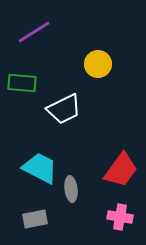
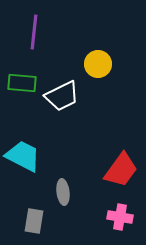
purple line: rotated 52 degrees counterclockwise
white trapezoid: moved 2 px left, 13 px up
cyan trapezoid: moved 17 px left, 12 px up
gray ellipse: moved 8 px left, 3 px down
gray rectangle: moved 1 px left, 2 px down; rotated 70 degrees counterclockwise
